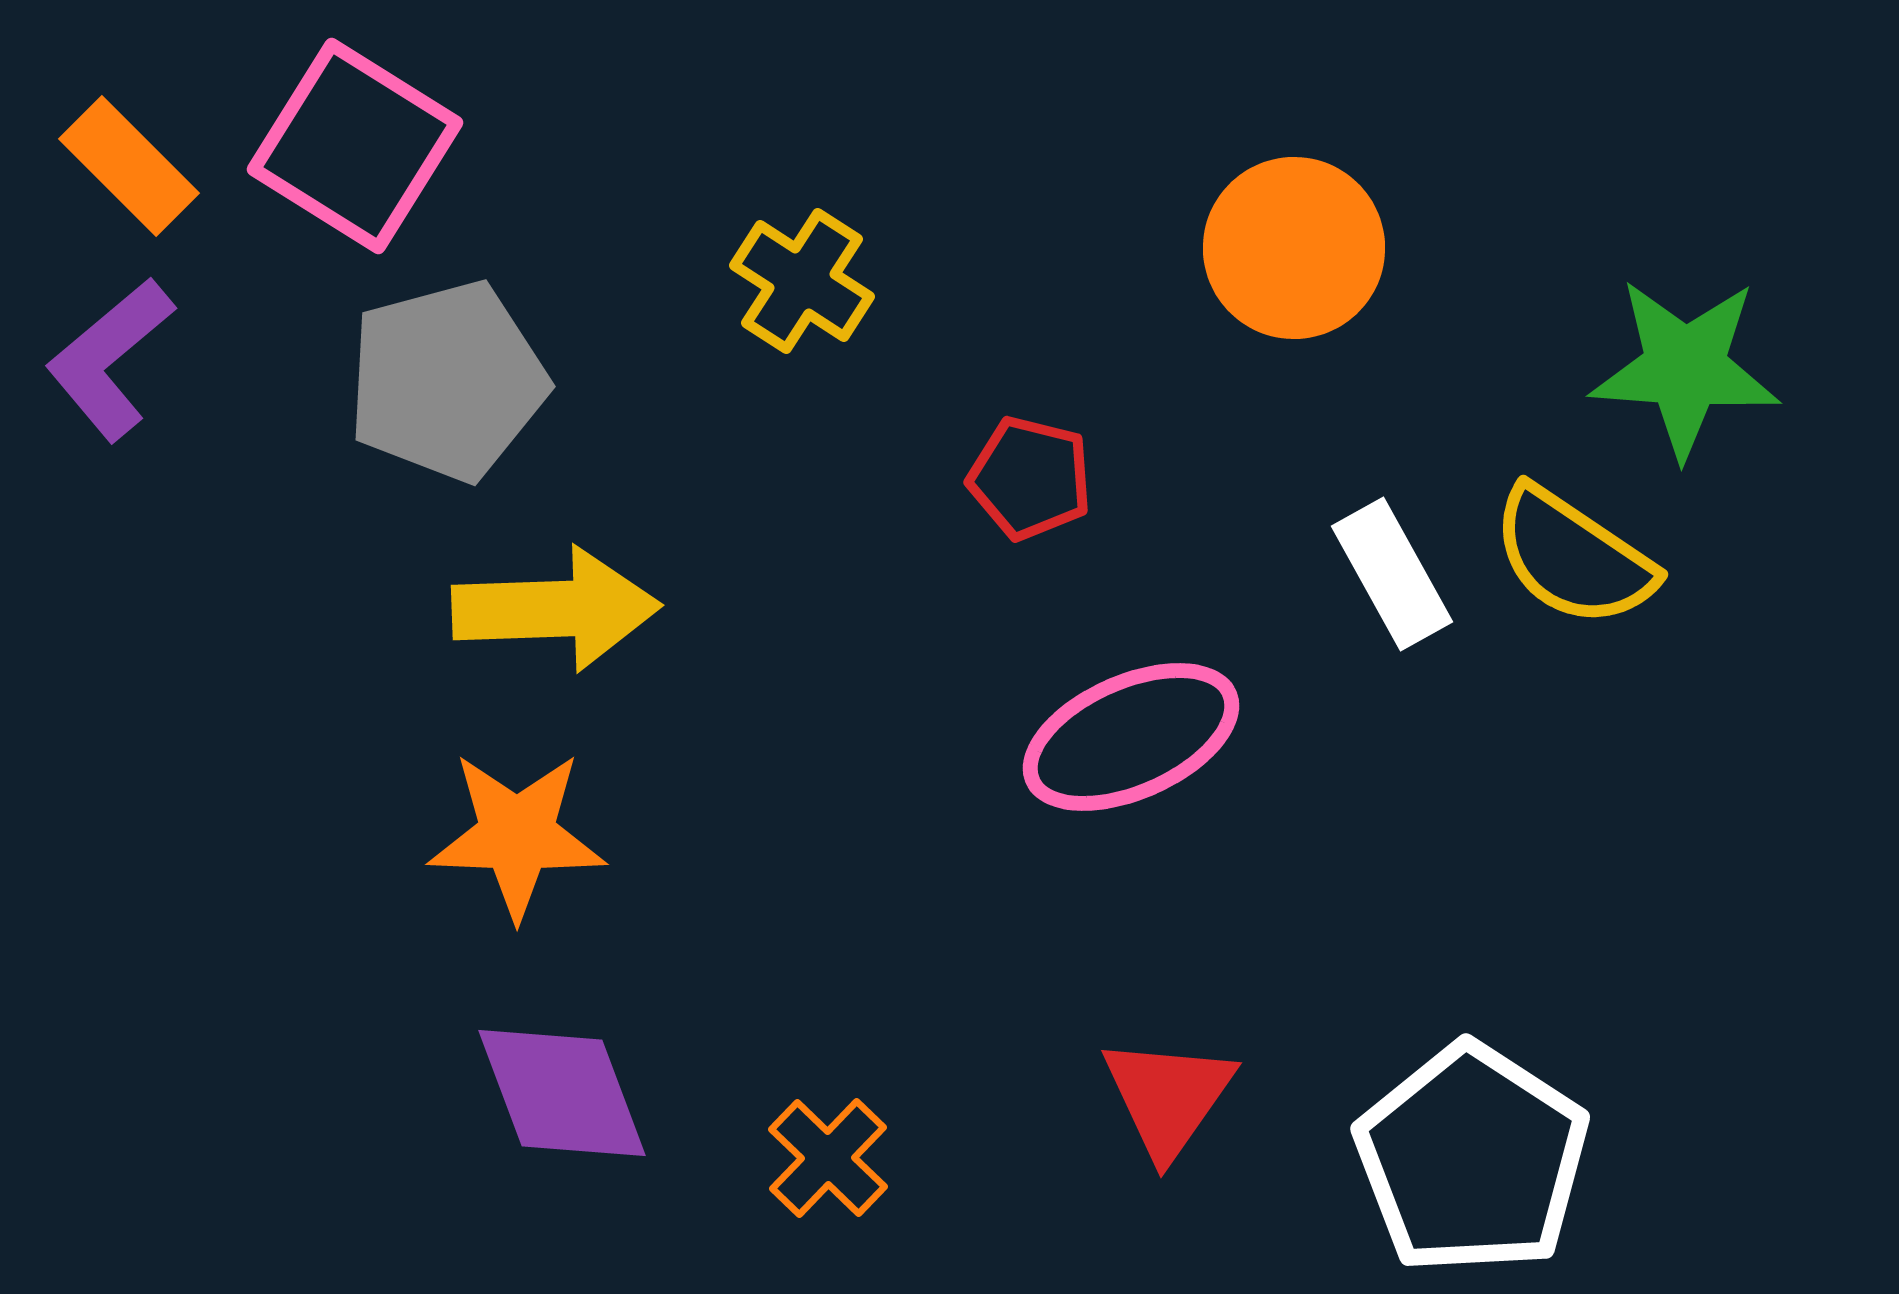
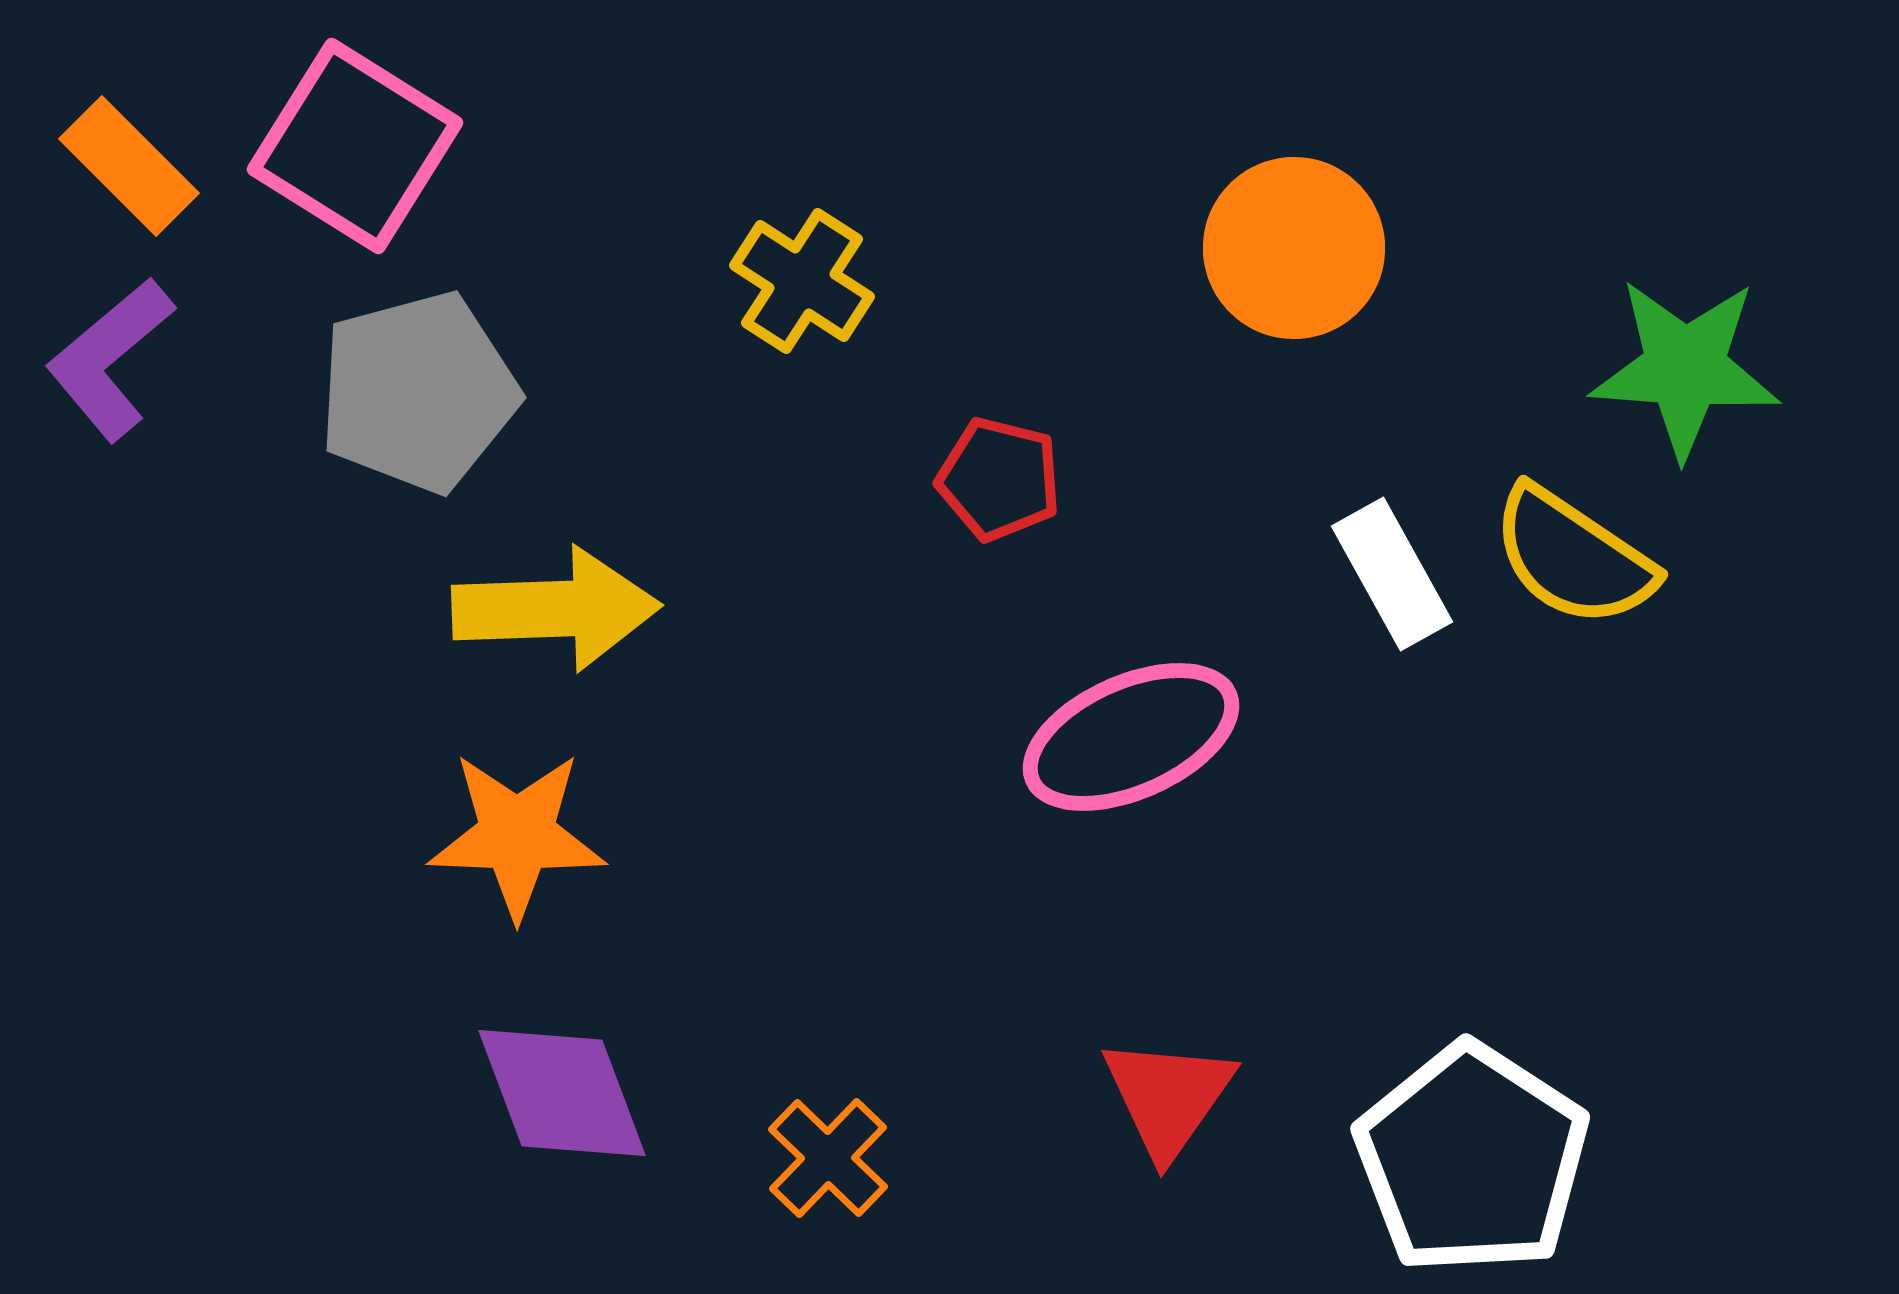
gray pentagon: moved 29 px left, 11 px down
red pentagon: moved 31 px left, 1 px down
